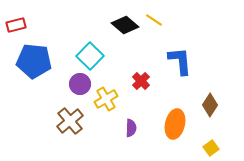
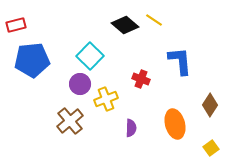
blue pentagon: moved 2 px left, 1 px up; rotated 12 degrees counterclockwise
red cross: moved 2 px up; rotated 24 degrees counterclockwise
yellow cross: rotated 10 degrees clockwise
orange ellipse: rotated 28 degrees counterclockwise
